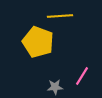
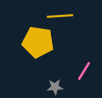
yellow pentagon: rotated 12 degrees counterclockwise
pink line: moved 2 px right, 5 px up
